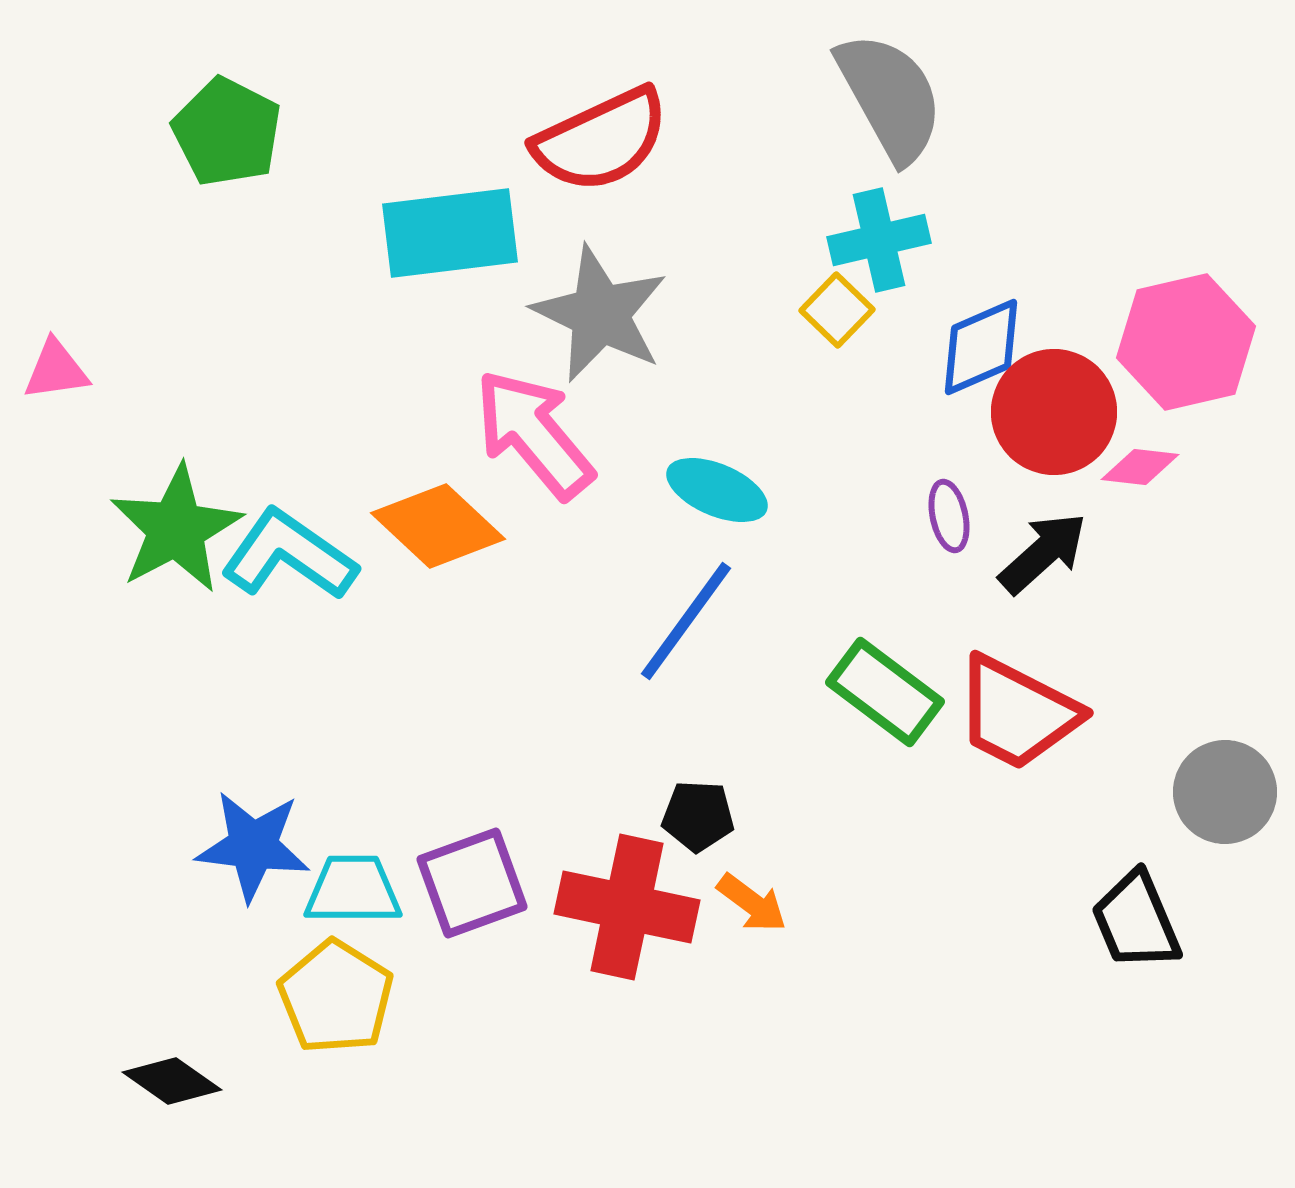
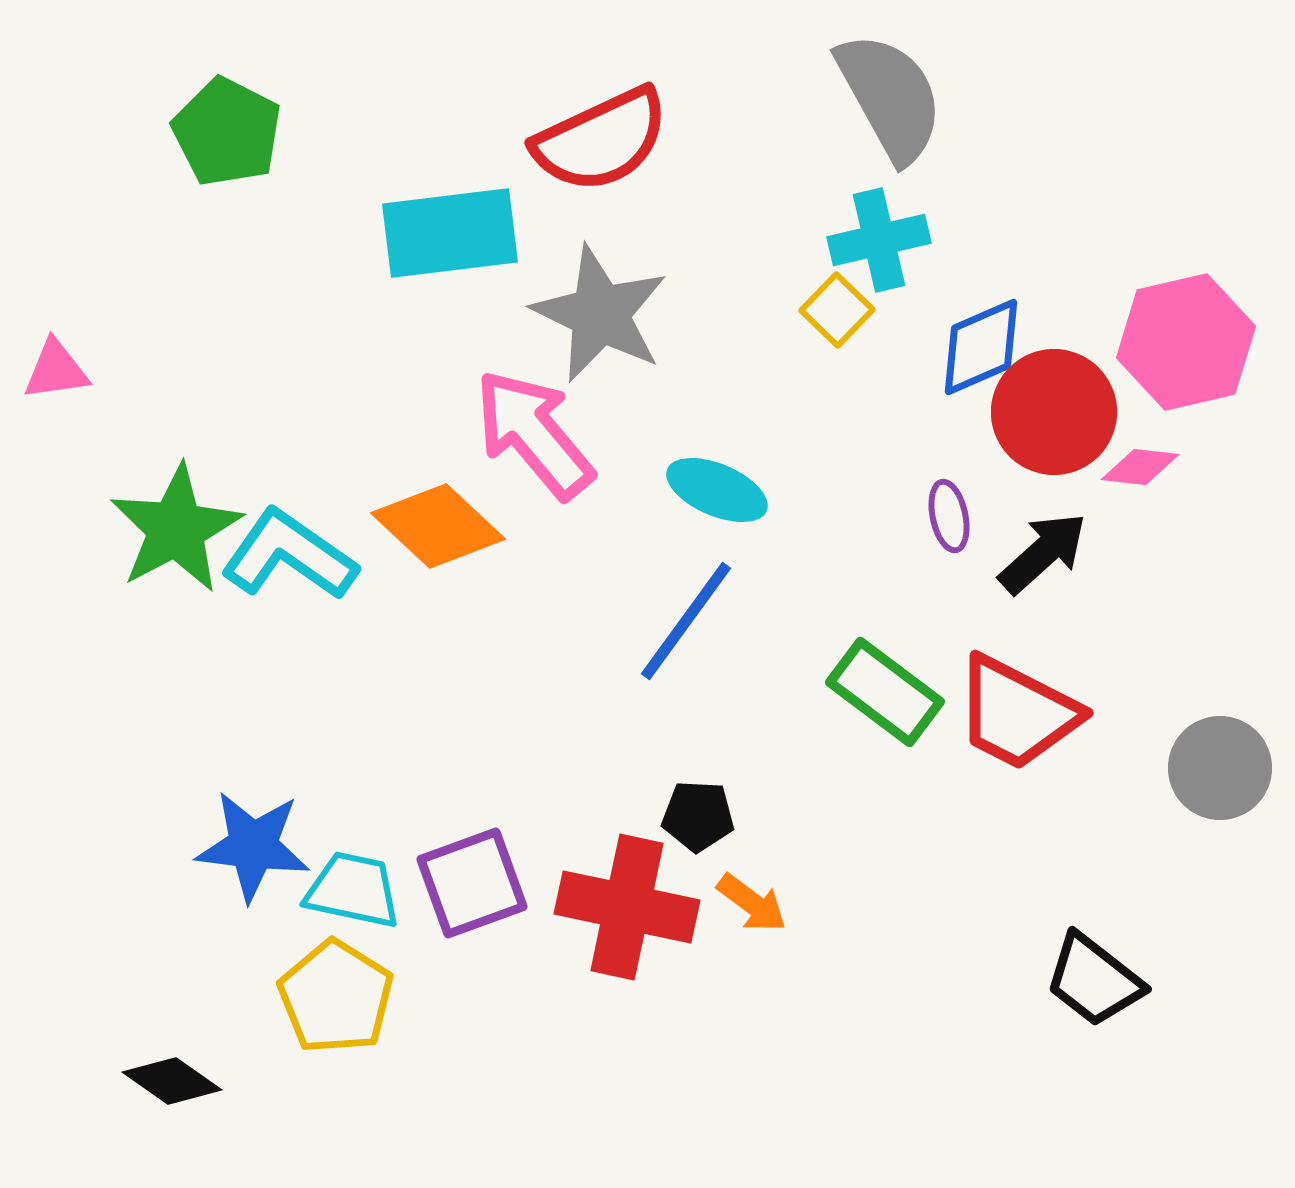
gray circle: moved 5 px left, 24 px up
cyan trapezoid: rotated 12 degrees clockwise
black trapezoid: moved 42 px left, 59 px down; rotated 29 degrees counterclockwise
